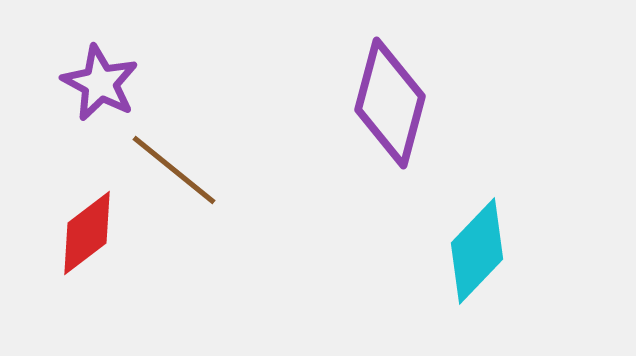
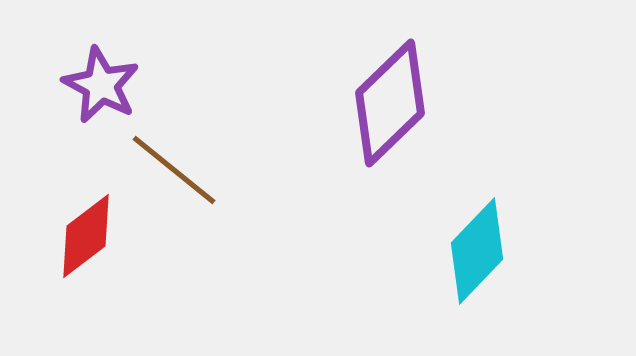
purple star: moved 1 px right, 2 px down
purple diamond: rotated 31 degrees clockwise
red diamond: moved 1 px left, 3 px down
